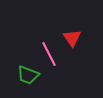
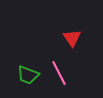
pink line: moved 10 px right, 19 px down
